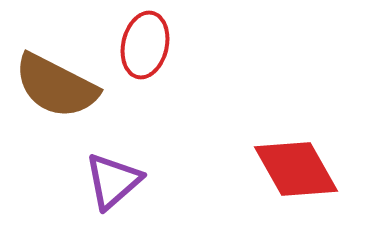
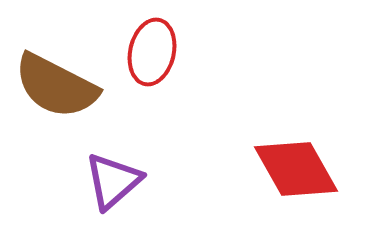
red ellipse: moved 7 px right, 7 px down
